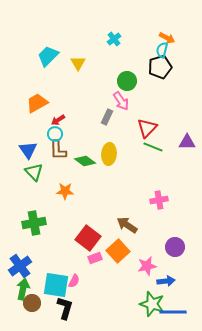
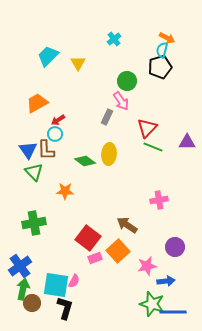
brown L-shape: moved 12 px left
